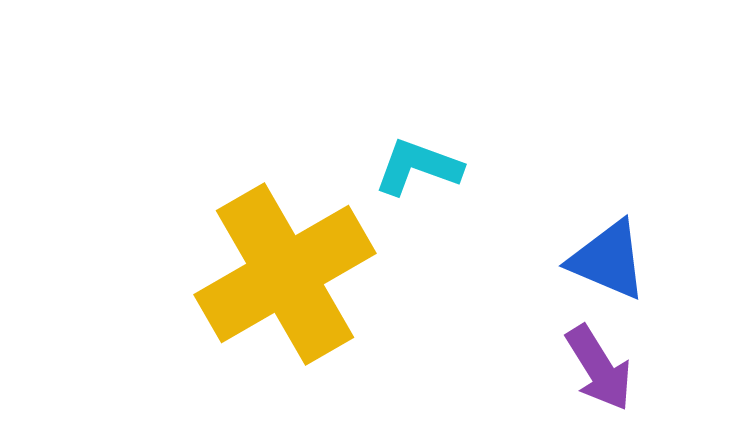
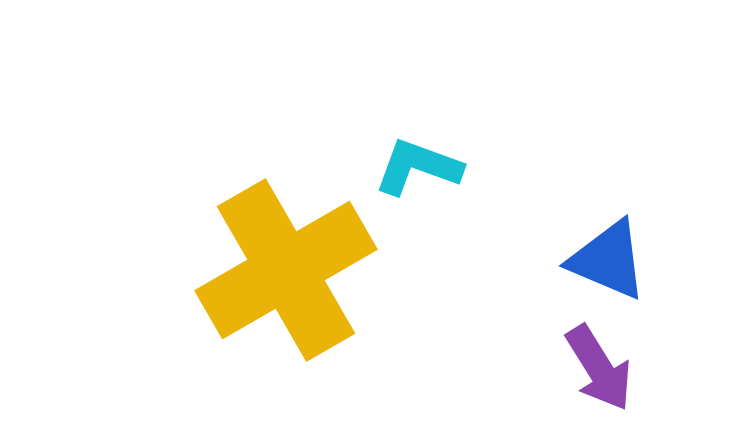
yellow cross: moved 1 px right, 4 px up
